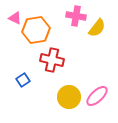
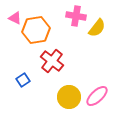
red cross: moved 1 px down; rotated 25 degrees clockwise
